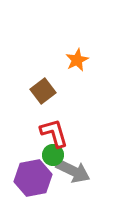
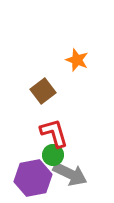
orange star: rotated 25 degrees counterclockwise
gray arrow: moved 3 px left, 3 px down
